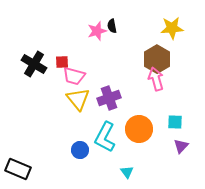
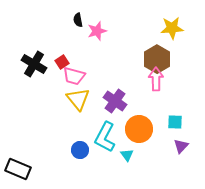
black semicircle: moved 34 px left, 6 px up
red square: rotated 32 degrees counterclockwise
pink arrow: rotated 15 degrees clockwise
purple cross: moved 6 px right, 3 px down; rotated 35 degrees counterclockwise
cyan triangle: moved 17 px up
